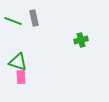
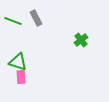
gray rectangle: moved 2 px right; rotated 14 degrees counterclockwise
green cross: rotated 24 degrees counterclockwise
